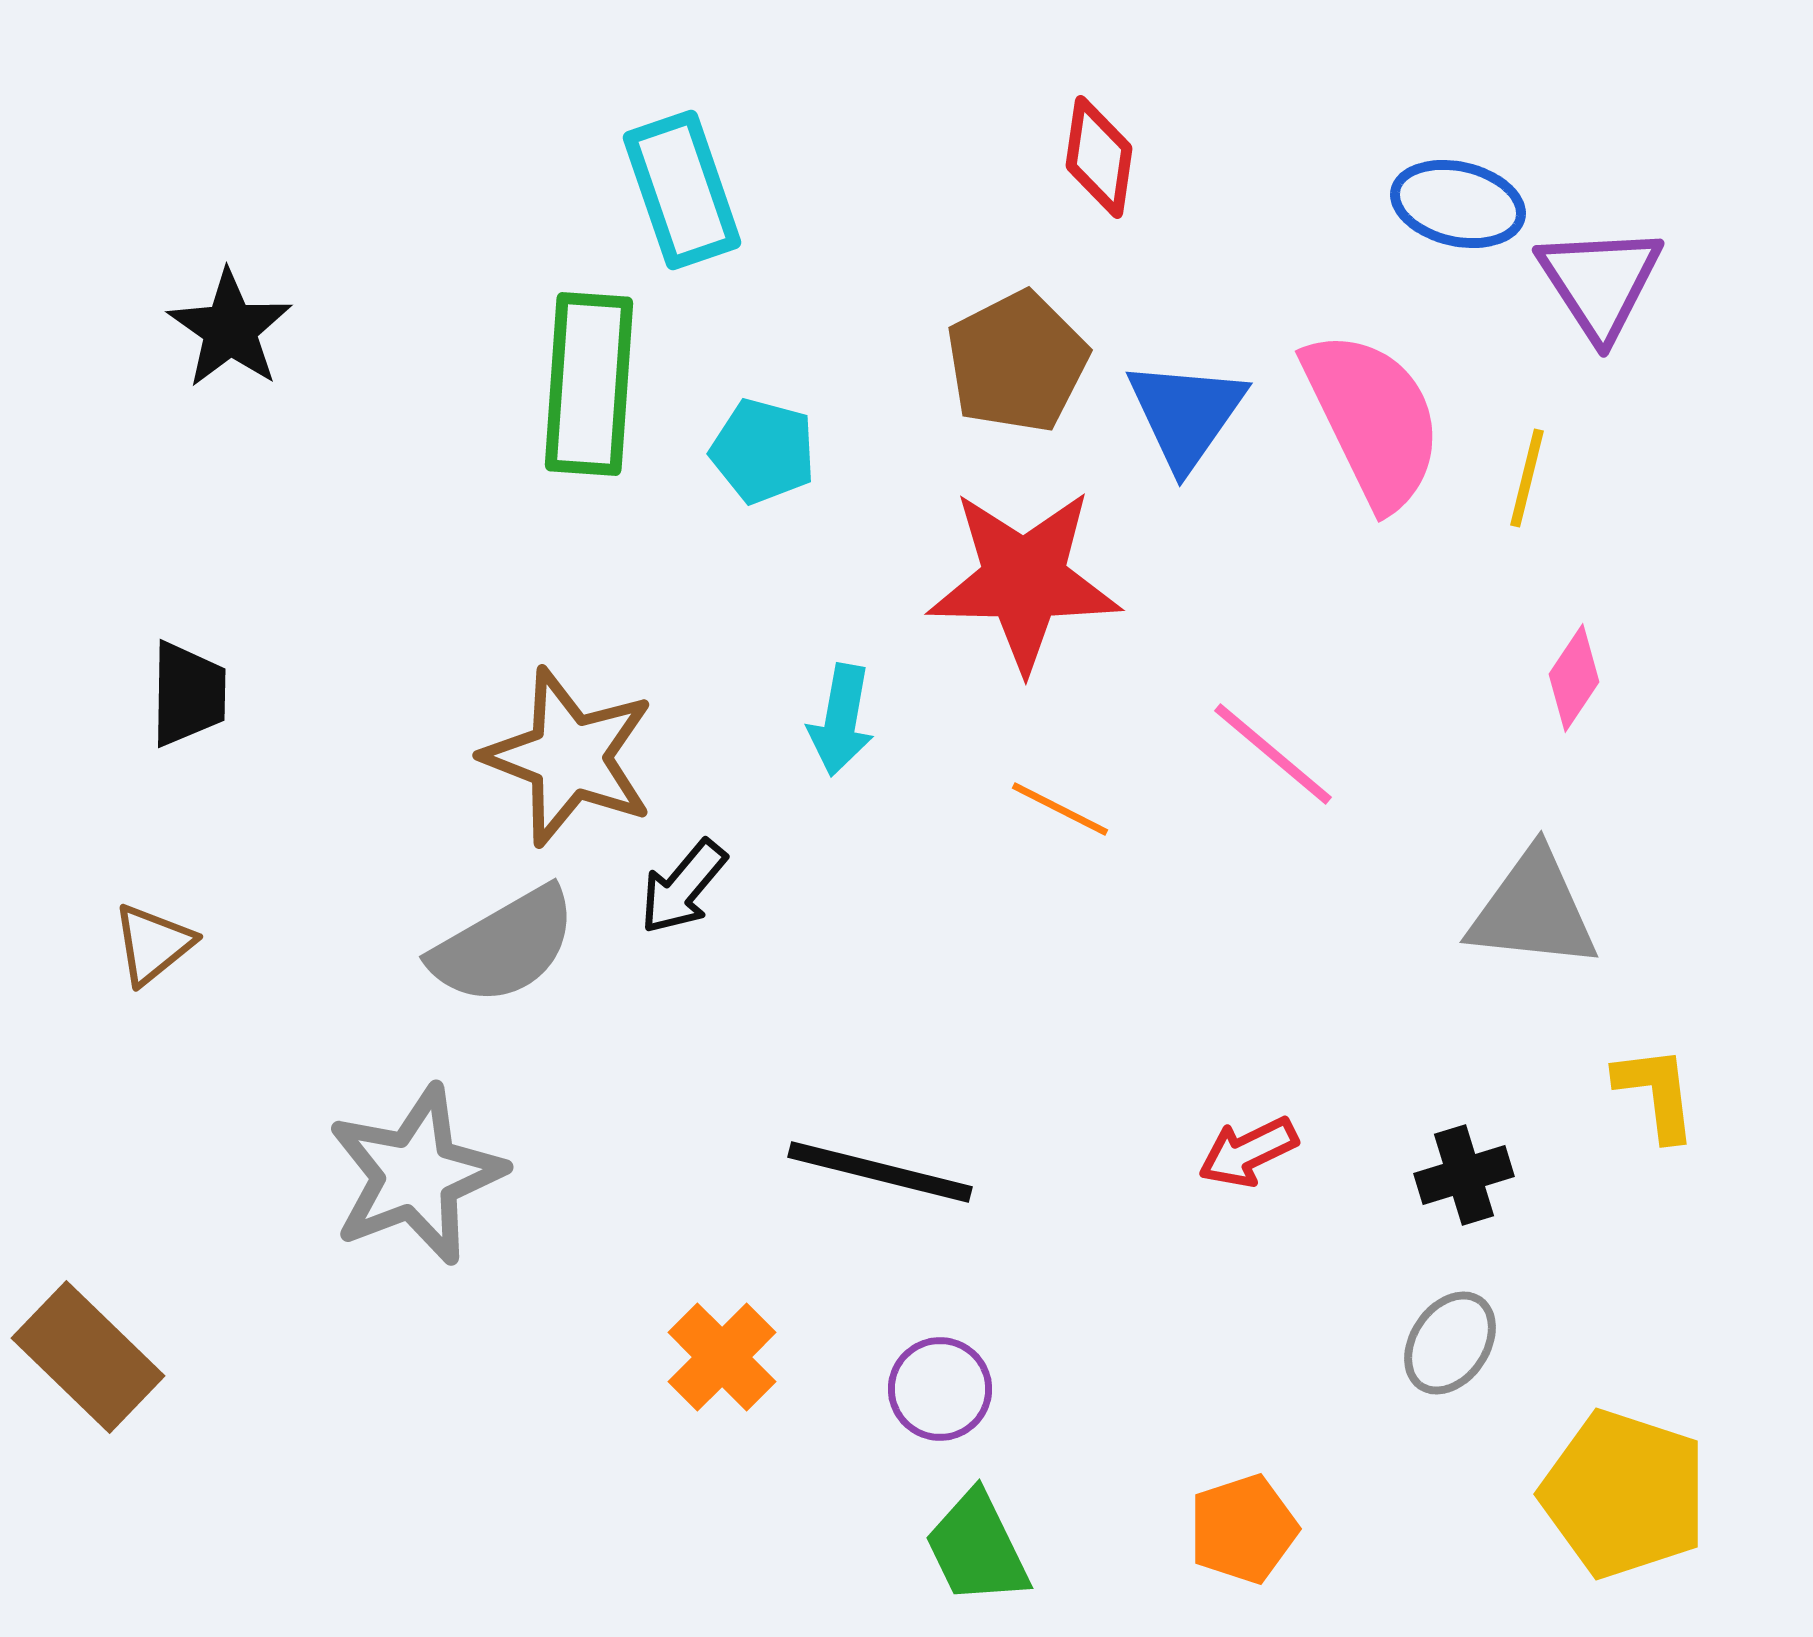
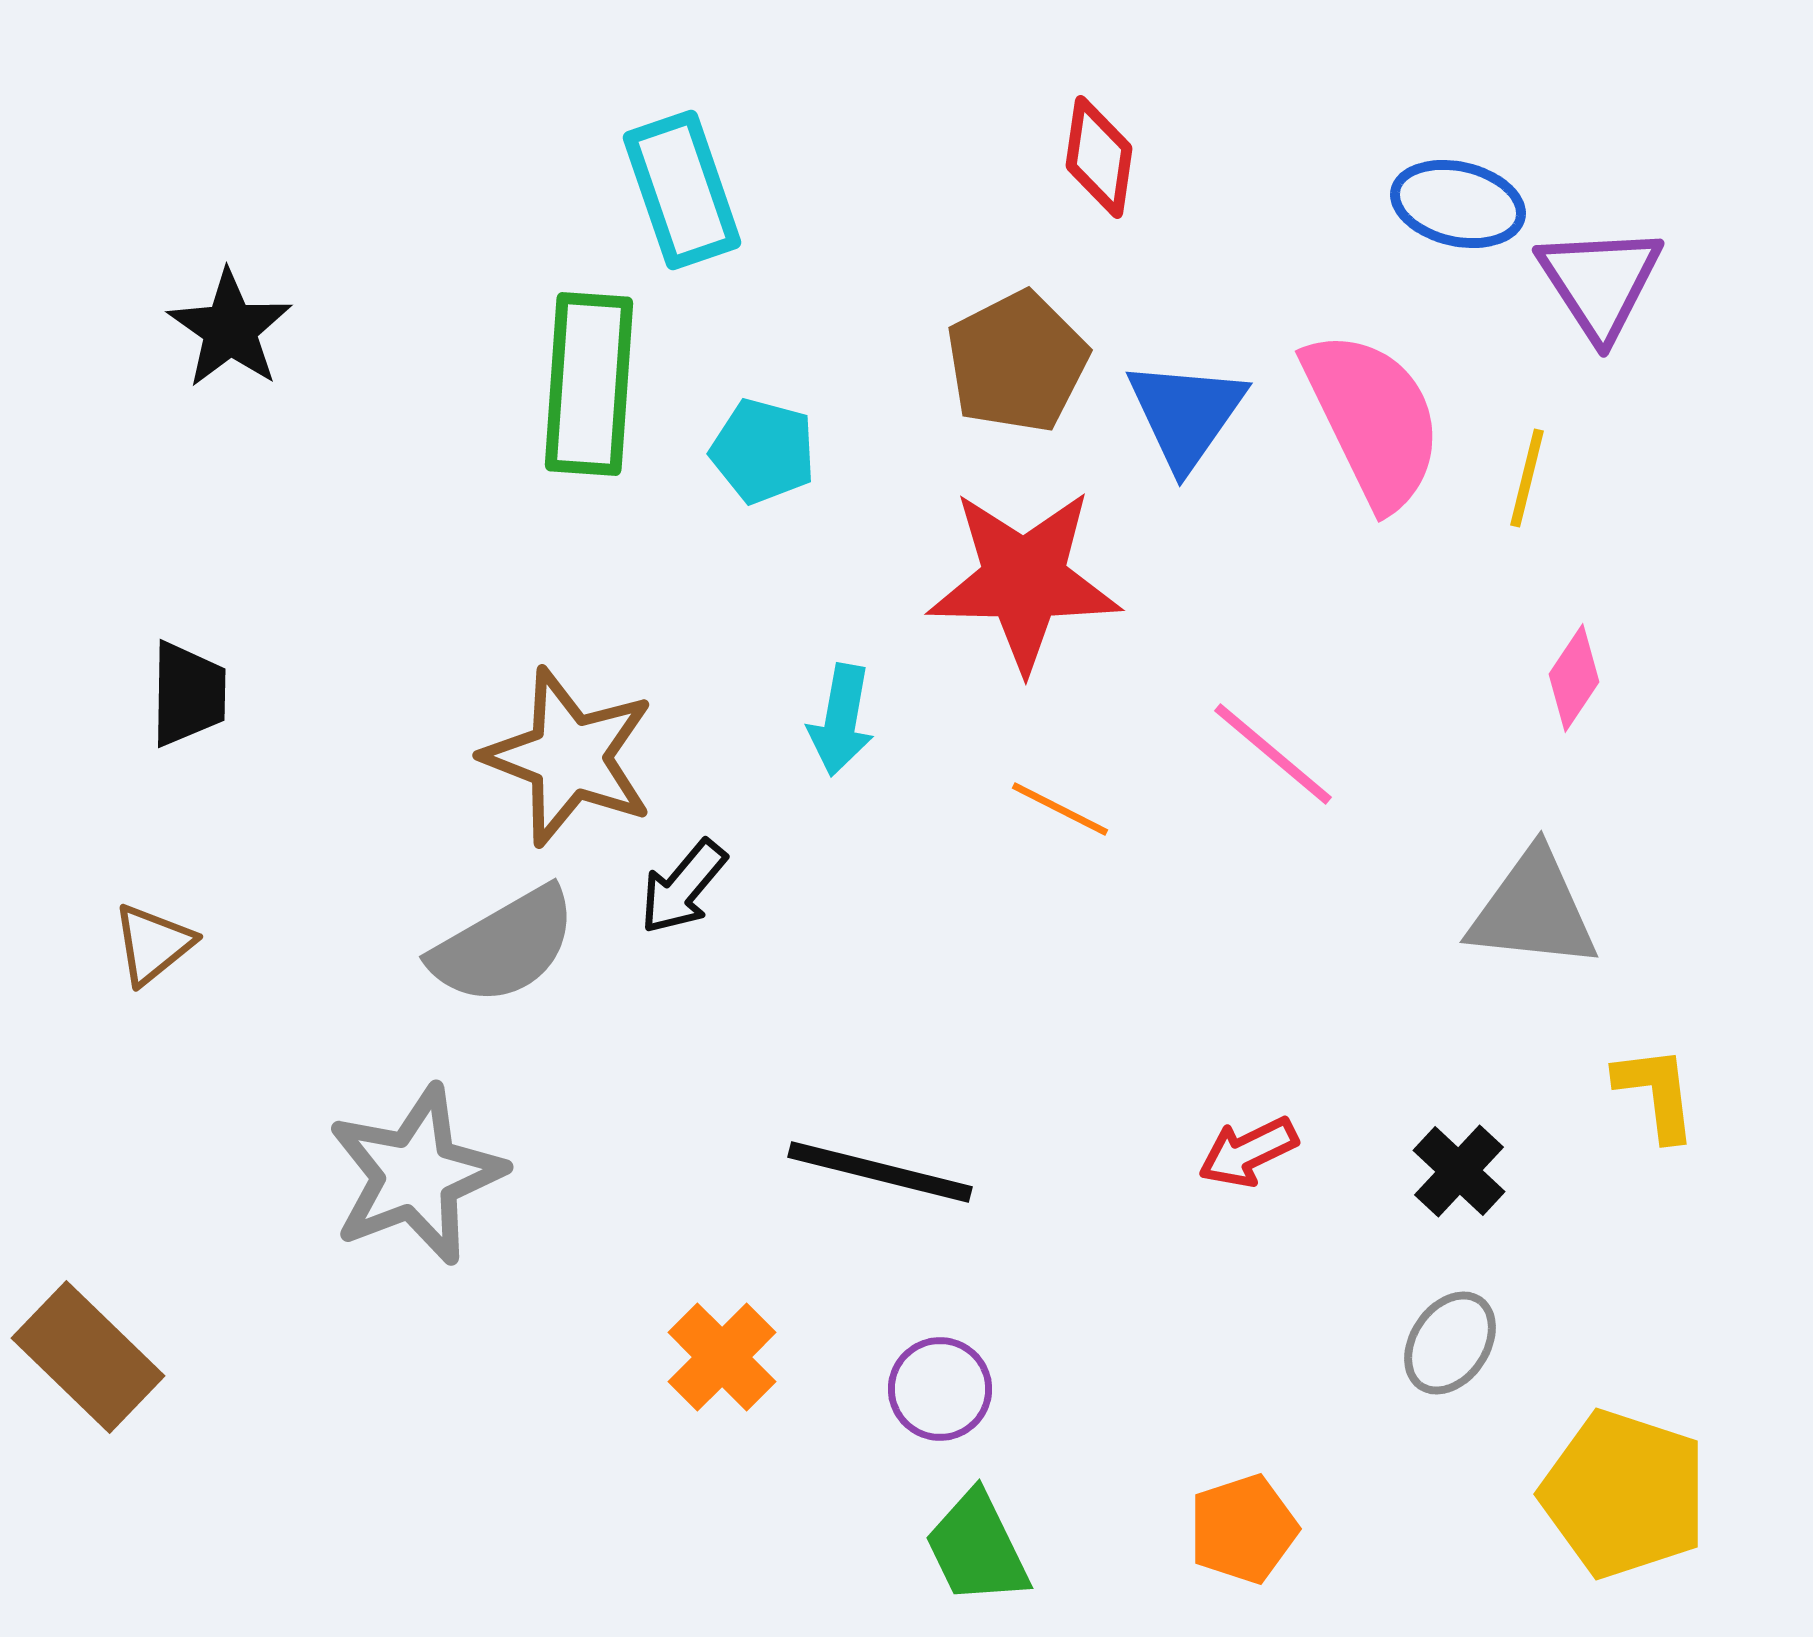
black cross: moved 5 px left, 4 px up; rotated 30 degrees counterclockwise
